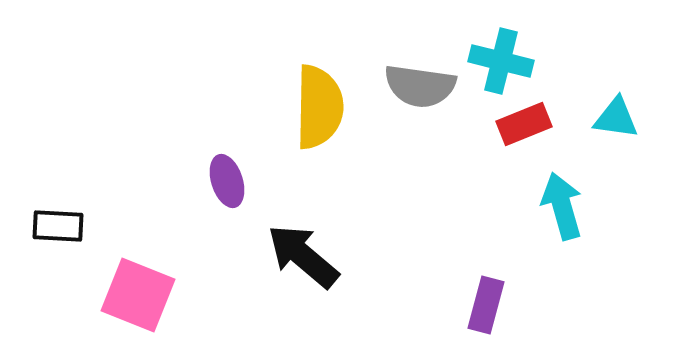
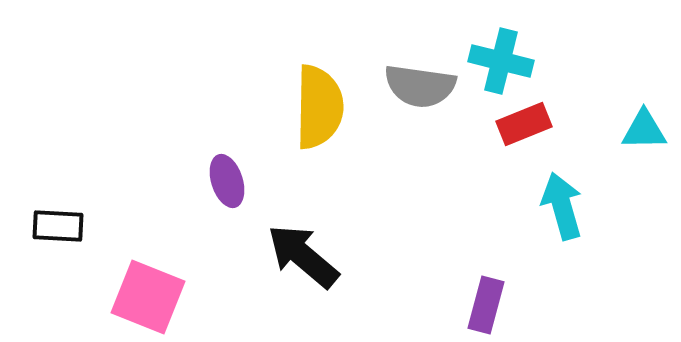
cyan triangle: moved 28 px right, 12 px down; rotated 9 degrees counterclockwise
pink square: moved 10 px right, 2 px down
